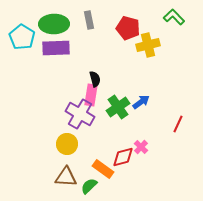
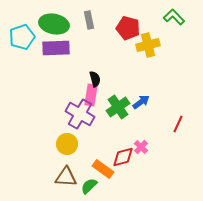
green ellipse: rotated 12 degrees clockwise
cyan pentagon: rotated 20 degrees clockwise
